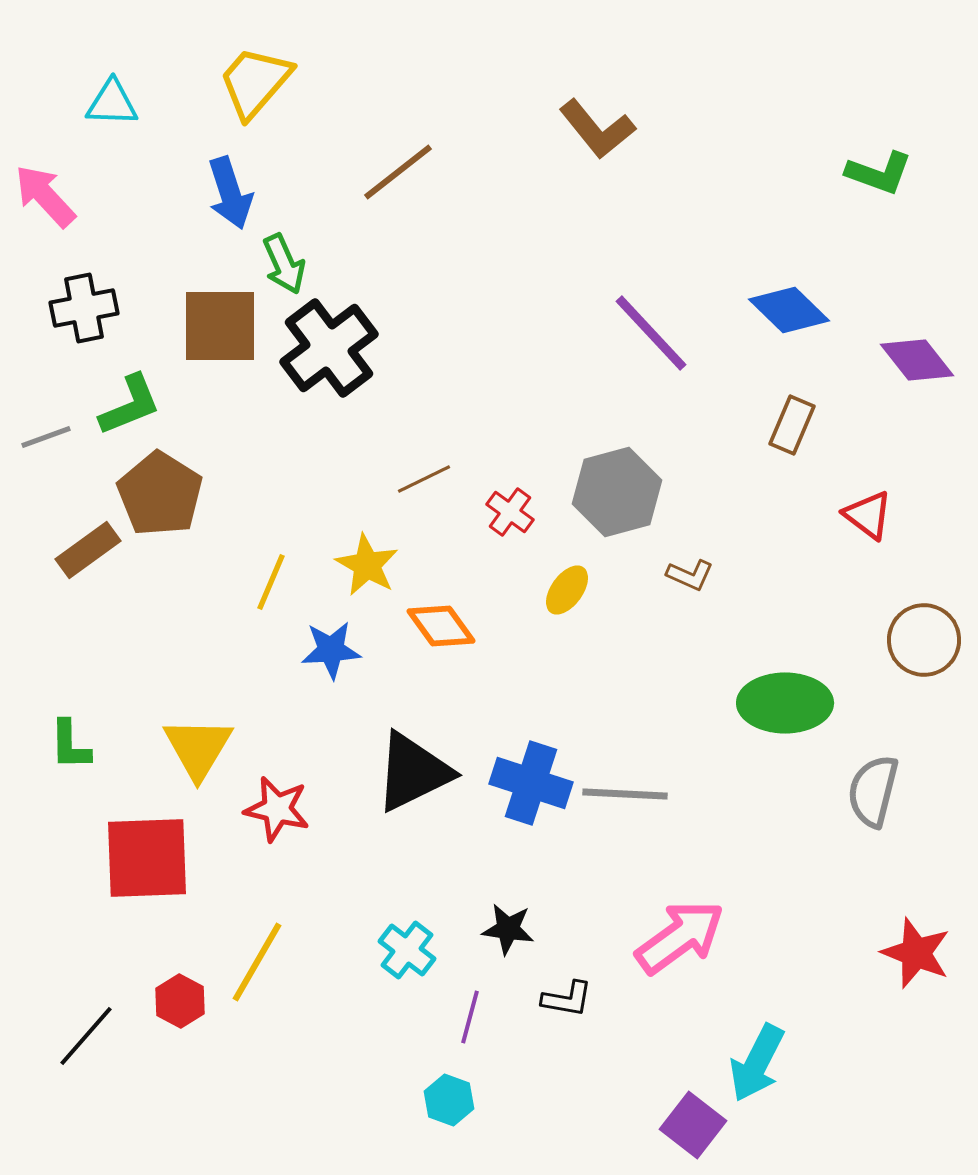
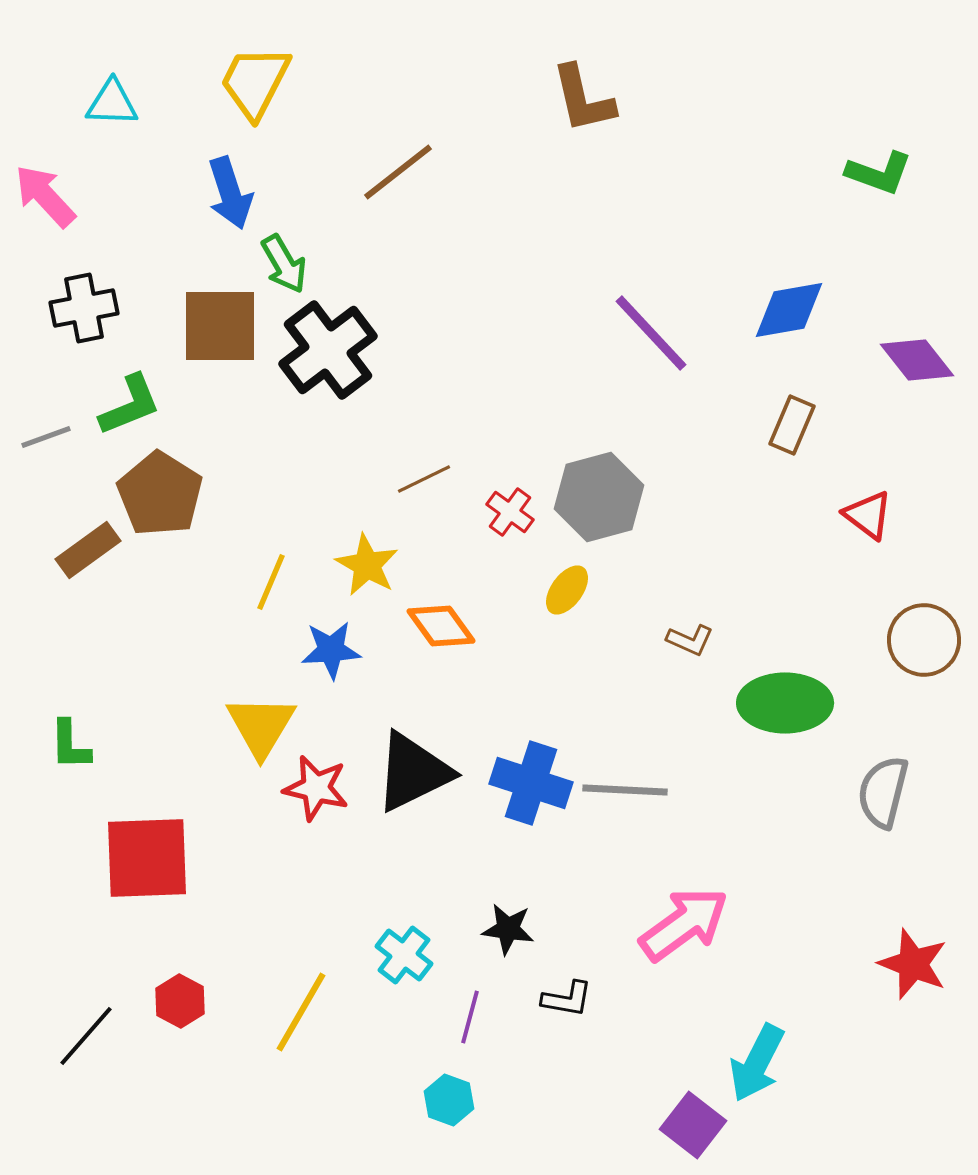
yellow trapezoid at (255, 82): rotated 14 degrees counterclockwise
brown L-shape at (597, 129): moved 14 px left, 30 px up; rotated 26 degrees clockwise
green arrow at (284, 264): rotated 6 degrees counterclockwise
blue diamond at (789, 310): rotated 54 degrees counterclockwise
black cross at (329, 348): moved 1 px left, 2 px down
gray hexagon at (617, 492): moved 18 px left, 5 px down
brown L-shape at (690, 575): moved 65 px down
yellow triangle at (198, 748): moved 63 px right, 22 px up
gray semicircle at (873, 791): moved 10 px right, 1 px down
gray line at (625, 794): moved 4 px up
red star at (277, 809): moved 39 px right, 21 px up
pink arrow at (680, 937): moved 4 px right, 13 px up
cyan cross at (407, 950): moved 3 px left, 5 px down
red star at (916, 953): moved 3 px left, 11 px down
yellow line at (257, 962): moved 44 px right, 50 px down
